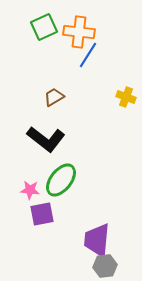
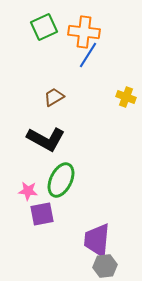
orange cross: moved 5 px right
black L-shape: rotated 9 degrees counterclockwise
green ellipse: rotated 12 degrees counterclockwise
pink star: moved 2 px left, 1 px down
